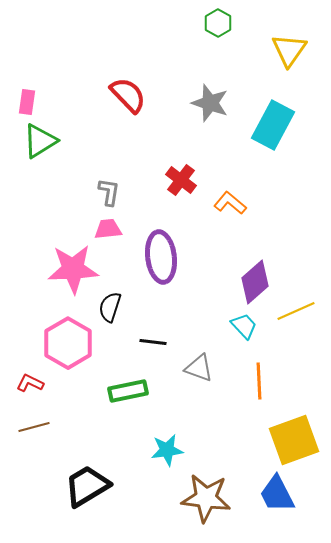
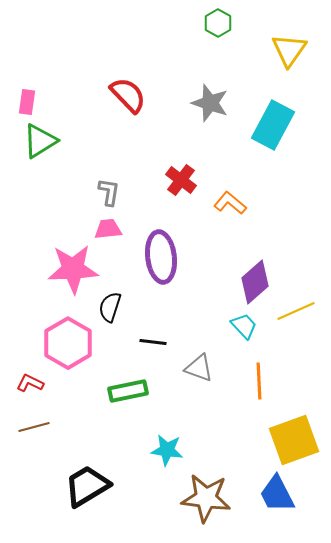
cyan star: rotated 16 degrees clockwise
